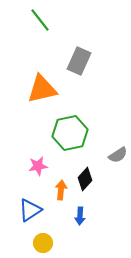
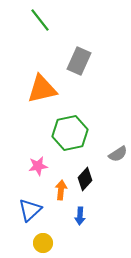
gray semicircle: moved 1 px up
blue triangle: rotated 10 degrees counterclockwise
